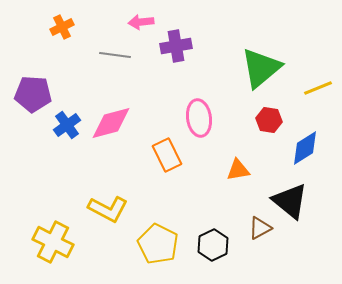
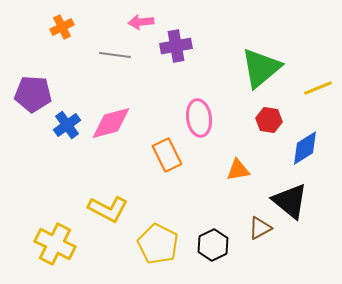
yellow cross: moved 2 px right, 2 px down
